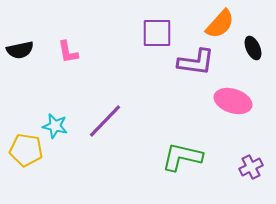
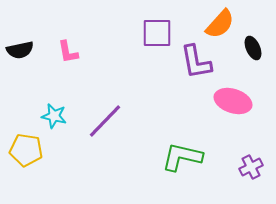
purple L-shape: rotated 72 degrees clockwise
cyan star: moved 1 px left, 10 px up
